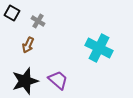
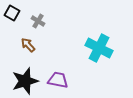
brown arrow: rotated 112 degrees clockwise
purple trapezoid: rotated 30 degrees counterclockwise
